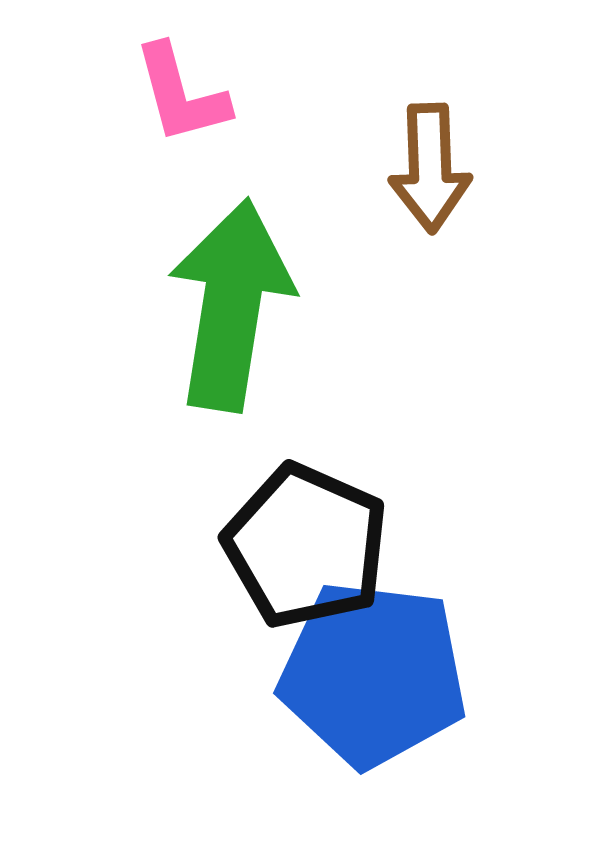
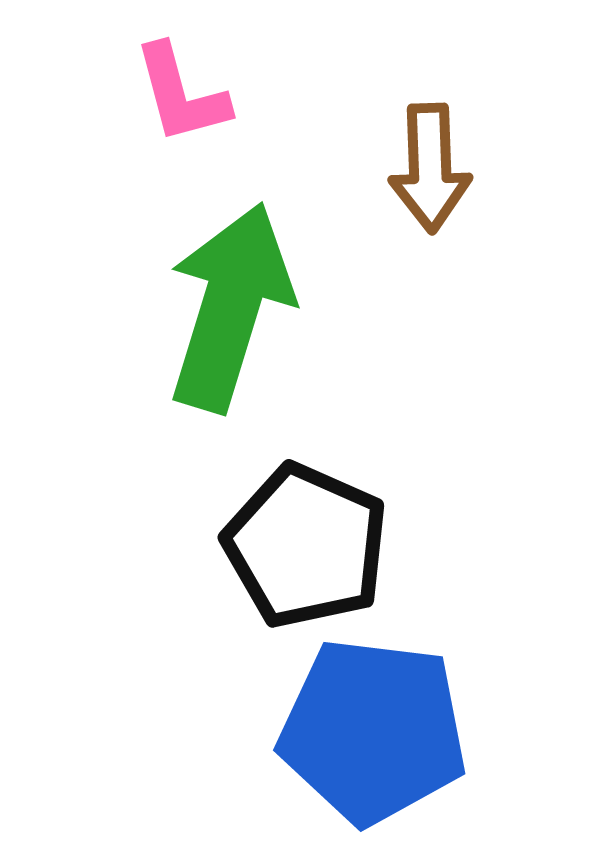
green arrow: moved 1 px left, 2 px down; rotated 8 degrees clockwise
blue pentagon: moved 57 px down
